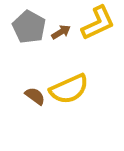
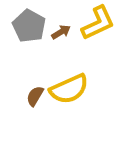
gray pentagon: moved 1 px up
brown semicircle: rotated 95 degrees counterclockwise
